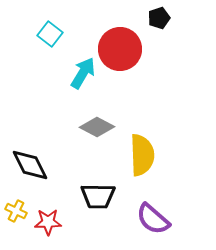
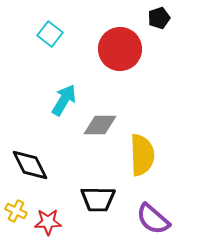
cyan arrow: moved 19 px left, 27 px down
gray diamond: moved 3 px right, 2 px up; rotated 28 degrees counterclockwise
black trapezoid: moved 3 px down
